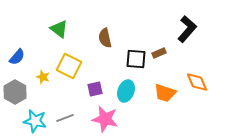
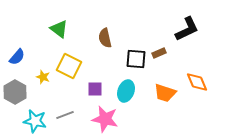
black L-shape: rotated 24 degrees clockwise
purple square: rotated 14 degrees clockwise
gray line: moved 3 px up
